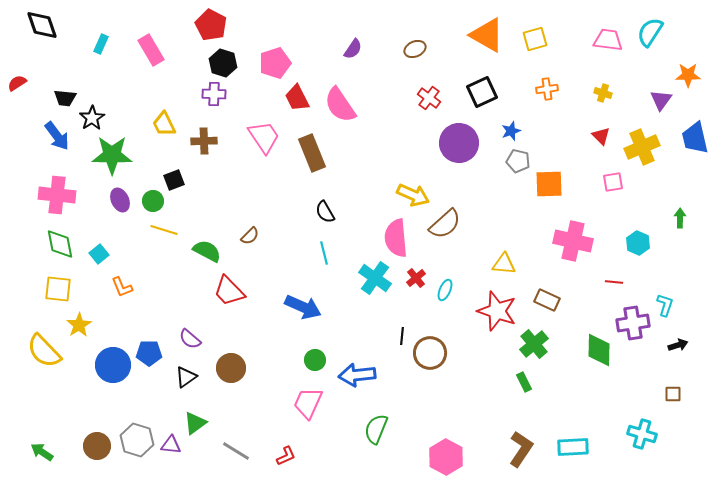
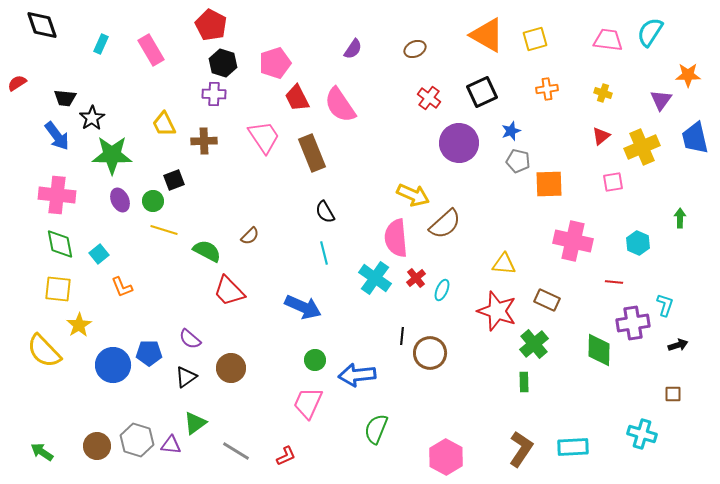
red triangle at (601, 136): rotated 36 degrees clockwise
cyan ellipse at (445, 290): moved 3 px left
green rectangle at (524, 382): rotated 24 degrees clockwise
